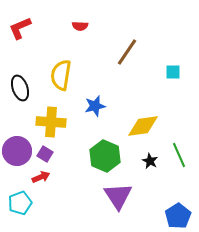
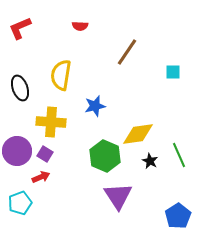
yellow diamond: moved 5 px left, 8 px down
